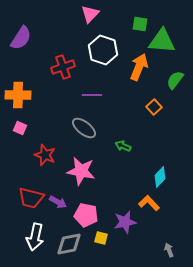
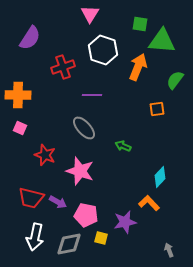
pink triangle: rotated 12 degrees counterclockwise
purple semicircle: moved 9 px right
orange arrow: moved 1 px left
orange square: moved 3 px right, 2 px down; rotated 35 degrees clockwise
gray ellipse: rotated 10 degrees clockwise
pink star: moved 1 px left; rotated 8 degrees clockwise
